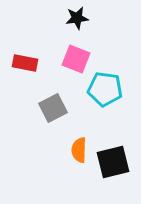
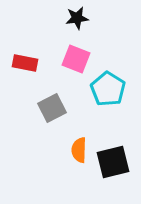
cyan pentagon: moved 3 px right; rotated 24 degrees clockwise
gray square: moved 1 px left
